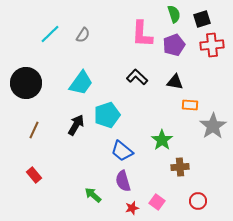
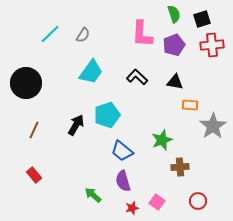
cyan trapezoid: moved 10 px right, 11 px up
green star: rotated 15 degrees clockwise
